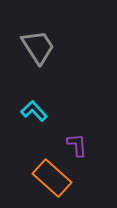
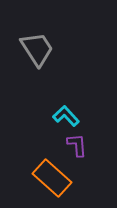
gray trapezoid: moved 1 px left, 2 px down
cyan L-shape: moved 32 px right, 5 px down
